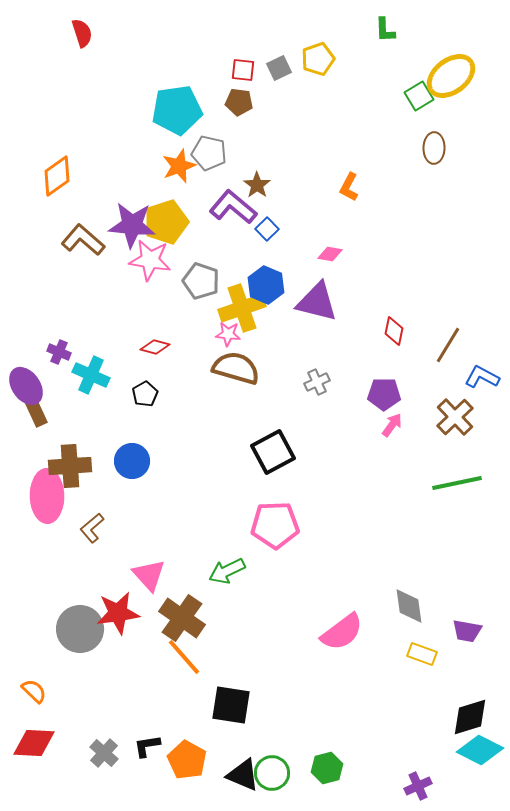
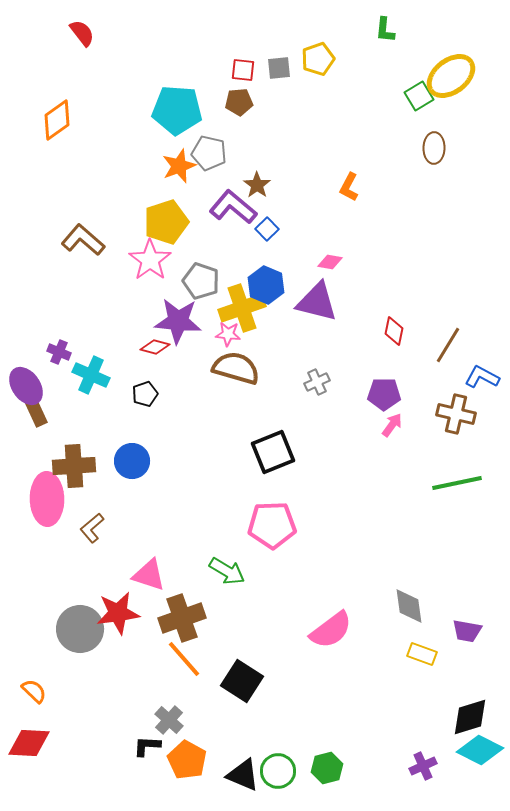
green L-shape at (385, 30): rotated 8 degrees clockwise
red semicircle at (82, 33): rotated 20 degrees counterclockwise
gray square at (279, 68): rotated 20 degrees clockwise
brown pentagon at (239, 102): rotated 12 degrees counterclockwise
cyan pentagon at (177, 110): rotated 12 degrees clockwise
orange diamond at (57, 176): moved 56 px up
purple star at (132, 225): moved 46 px right, 96 px down
pink diamond at (330, 254): moved 8 px down
pink star at (150, 260): rotated 27 degrees clockwise
black pentagon at (145, 394): rotated 10 degrees clockwise
brown cross at (455, 417): moved 1 px right, 3 px up; rotated 33 degrees counterclockwise
black square at (273, 452): rotated 6 degrees clockwise
brown cross at (70, 466): moved 4 px right
pink ellipse at (47, 496): moved 3 px down
pink pentagon at (275, 525): moved 3 px left
green arrow at (227, 571): rotated 123 degrees counterclockwise
pink triangle at (149, 575): rotated 30 degrees counterclockwise
brown cross at (182, 618): rotated 36 degrees clockwise
pink semicircle at (342, 632): moved 11 px left, 2 px up
orange line at (184, 657): moved 2 px down
black square at (231, 705): moved 11 px right, 24 px up; rotated 24 degrees clockwise
red diamond at (34, 743): moved 5 px left
black L-shape at (147, 746): rotated 12 degrees clockwise
gray cross at (104, 753): moved 65 px right, 33 px up
green circle at (272, 773): moved 6 px right, 2 px up
purple cross at (418, 786): moved 5 px right, 20 px up
